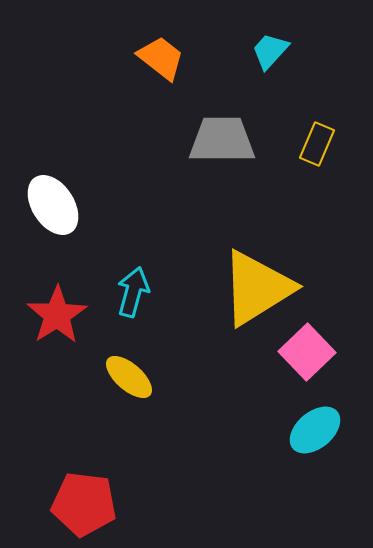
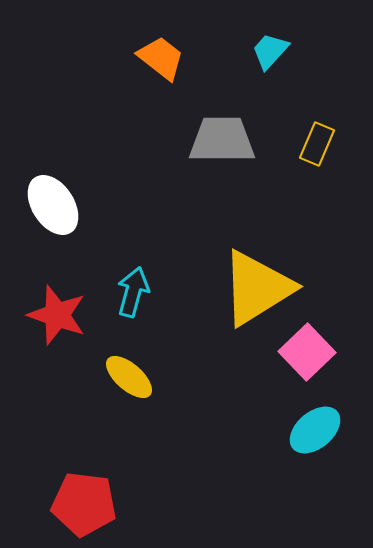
red star: rotated 20 degrees counterclockwise
